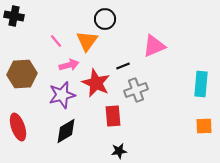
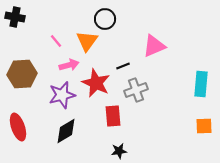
black cross: moved 1 px right, 1 px down
